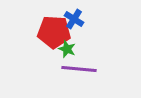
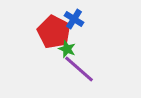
red pentagon: rotated 24 degrees clockwise
purple line: rotated 36 degrees clockwise
